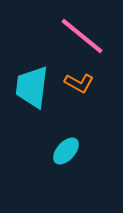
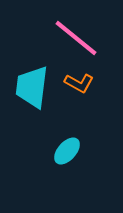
pink line: moved 6 px left, 2 px down
cyan ellipse: moved 1 px right
